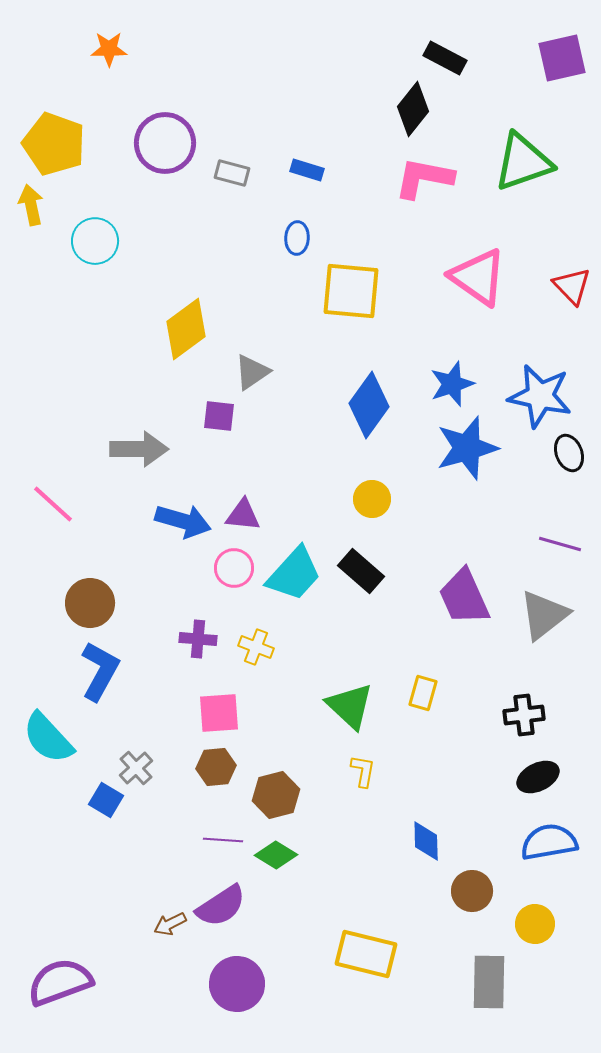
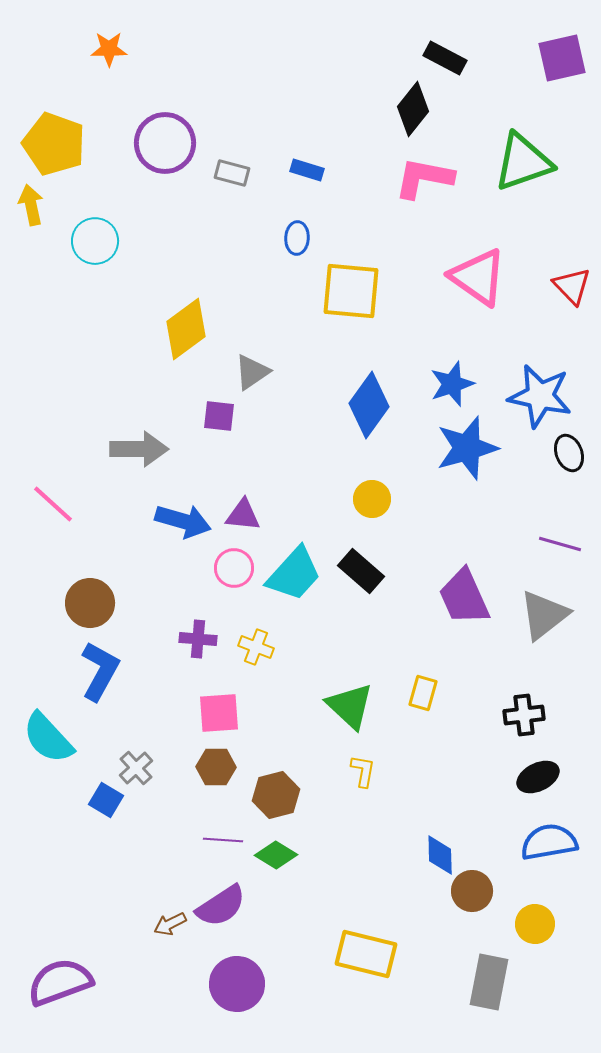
brown hexagon at (216, 767): rotated 6 degrees clockwise
blue diamond at (426, 841): moved 14 px right, 14 px down
gray rectangle at (489, 982): rotated 10 degrees clockwise
